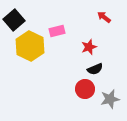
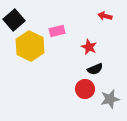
red arrow: moved 1 px right, 1 px up; rotated 24 degrees counterclockwise
red star: rotated 28 degrees counterclockwise
